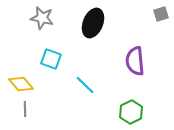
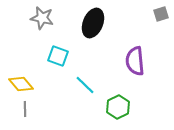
cyan square: moved 7 px right, 3 px up
green hexagon: moved 13 px left, 5 px up
